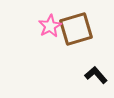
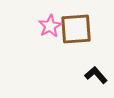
brown square: rotated 12 degrees clockwise
